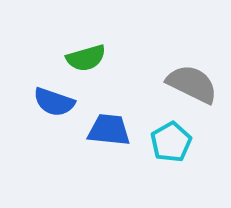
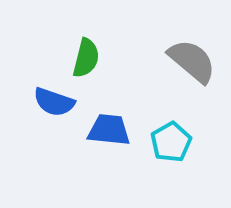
green semicircle: rotated 60 degrees counterclockwise
gray semicircle: moved 23 px up; rotated 14 degrees clockwise
